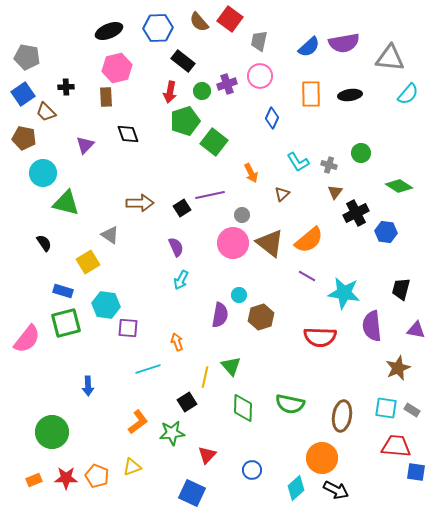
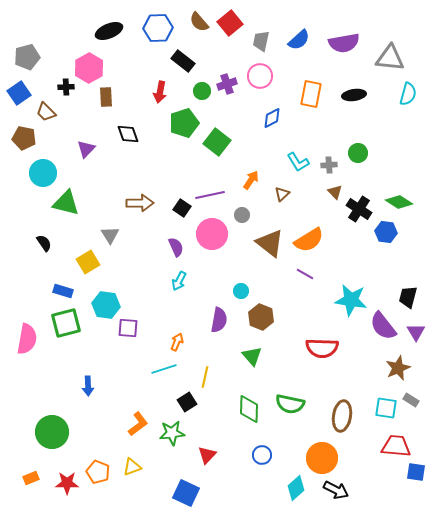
red square at (230, 19): moved 4 px down; rotated 15 degrees clockwise
gray trapezoid at (259, 41): moved 2 px right
blue semicircle at (309, 47): moved 10 px left, 7 px up
gray pentagon at (27, 57): rotated 25 degrees counterclockwise
pink hexagon at (117, 68): moved 28 px left; rotated 16 degrees counterclockwise
red arrow at (170, 92): moved 10 px left
blue square at (23, 94): moved 4 px left, 1 px up
orange rectangle at (311, 94): rotated 12 degrees clockwise
cyan semicircle at (408, 94): rotated 25 degrees counterclockwise
black ellipse at (350, 95): moved 4 px right
blue diamond at (272, 118): rotated 40 degrees clockwise
green pentagon at (185, 121): moved 1 px left, 2 px down
green square at (214, 142): moved 3 px right
purple triangle at (85, 145): moved 1 px right, 4 px down
green circle at (361, 153): moved 3 px left
gray cross at (329, 165): rotated 21 degrees counterclockwise
orange arrow at (251, 173): moved 7 px down; rotated 120 degrees counterclockwise
green diamond at (399, 186): moved 16 px down
brown triangle at (335, 192): rotated 21 degrees counterclockwise
black square at (182, 208): rotated 24 degrees counterclockwise
black cross at (356, 213): moved 3 px right, 4 px up; rotated 30 degrees counterclockwise
gray triangle at (110, 235): rotated 24 degrees clockwise
orange semicircle at (309, 240): rotated 8 degrees clockwise
pink circle at (233, 243): moved 21 px left, 9 px up
purple line at (307, 276): moved 2 px left, 2 px up
cyan arrow at (181, 280): moved 2 px left, 1 px down
black trapezoid at (401, 289): moved 7 px right, 8 px down
cyan star at (344, 293): moved 7 px right, 7 px down
cyan circle at (239, 295): moved 2 px right, 4 px up
purple semicircle at (220, 315): moved 1 px left, 5 px down
brown hexagon at (261, 317): rotated 20 degrees counterclockwise
purple semicircle at (372, 326): moved 11 px right; rotated 32 degrees counterclockwise
purple triangle at (416, 330): moved 2 px down; rotated 48 degrees clockwise
red semicircle at (320, 337): moved 2 px right, 11 px down
pink semicircle at (27, 339): rotated 28 degrees counterclockwise
orange arrow at (177, 342): rotated 42 degrees clockwise
green triangle at (231, 366): moved 21 px right, 10 px up
cyan line at (148, 369): moved 16 px right
green diamond at (243, 408): moved 6 px right, 1 px down
gray rectangle at (412, 410): moved 1 px left, 10 px up
orange L-shape at (138, 422): moved 2 px down
blue circle at (252, 470): moved 10 px right, 15 px up
orange pentagon at (97, 476): moved 1 px right, 4 px up
red star at (66, 478): moved 1 px right, 5 px down
orange rectangle at (34, 480): moved 3 px left, 2 px up
blue square at (192, 493): moved 6 px left
